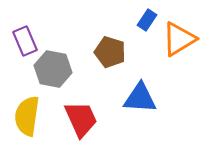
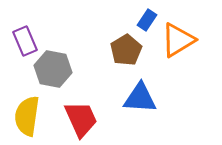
orange triangle: moved 1 px left, 1 px down
brown pentagon: moved 16 px right, 2 px up; rotated 24 degrees clockwise
